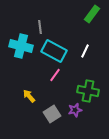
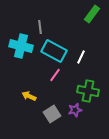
white line: moved 4 px left, 6 px down
yellow arrow: rotated 24 degrees counterclockwise
